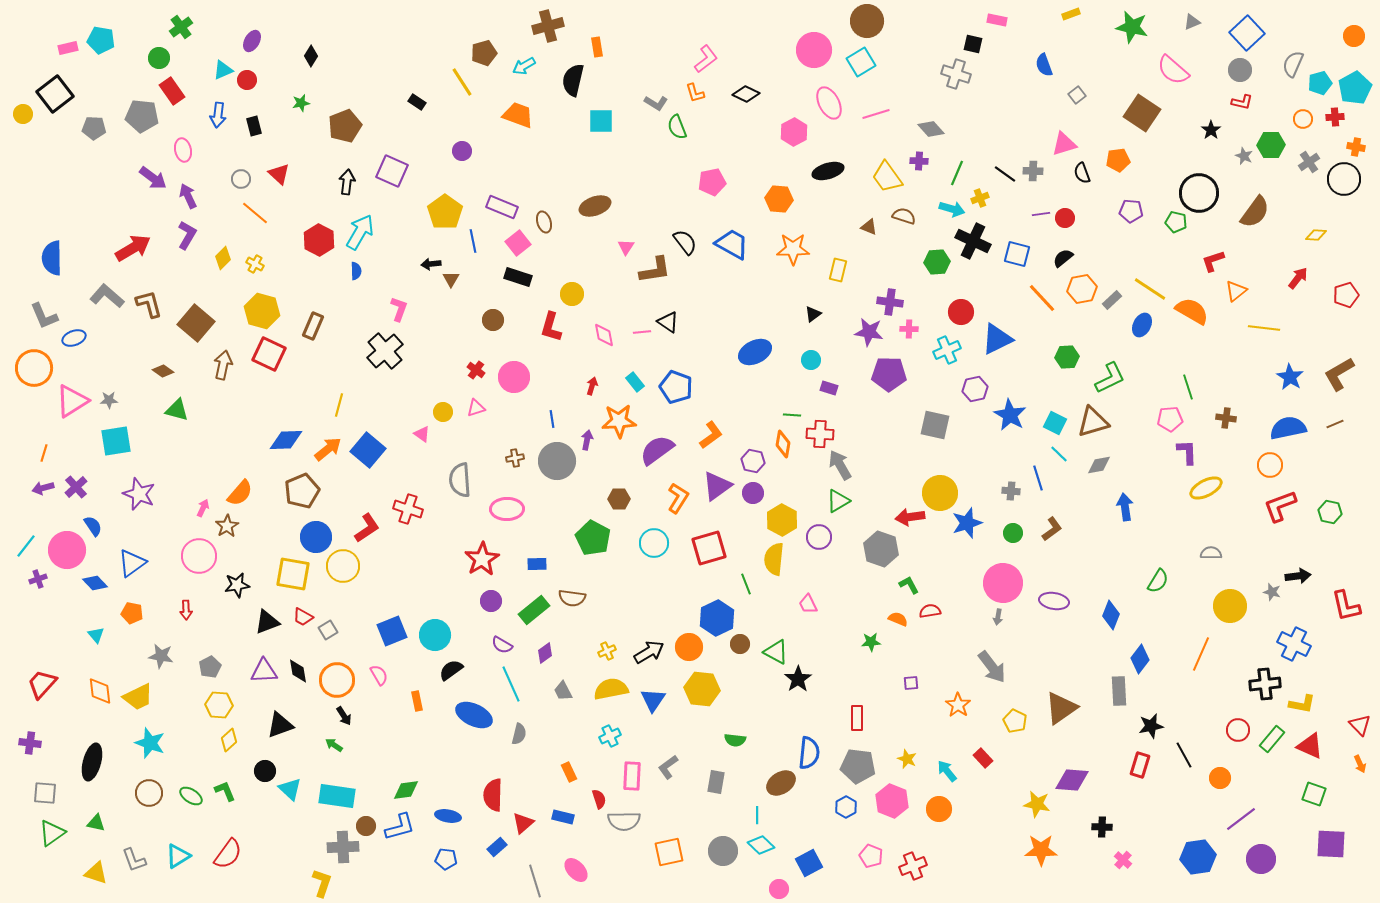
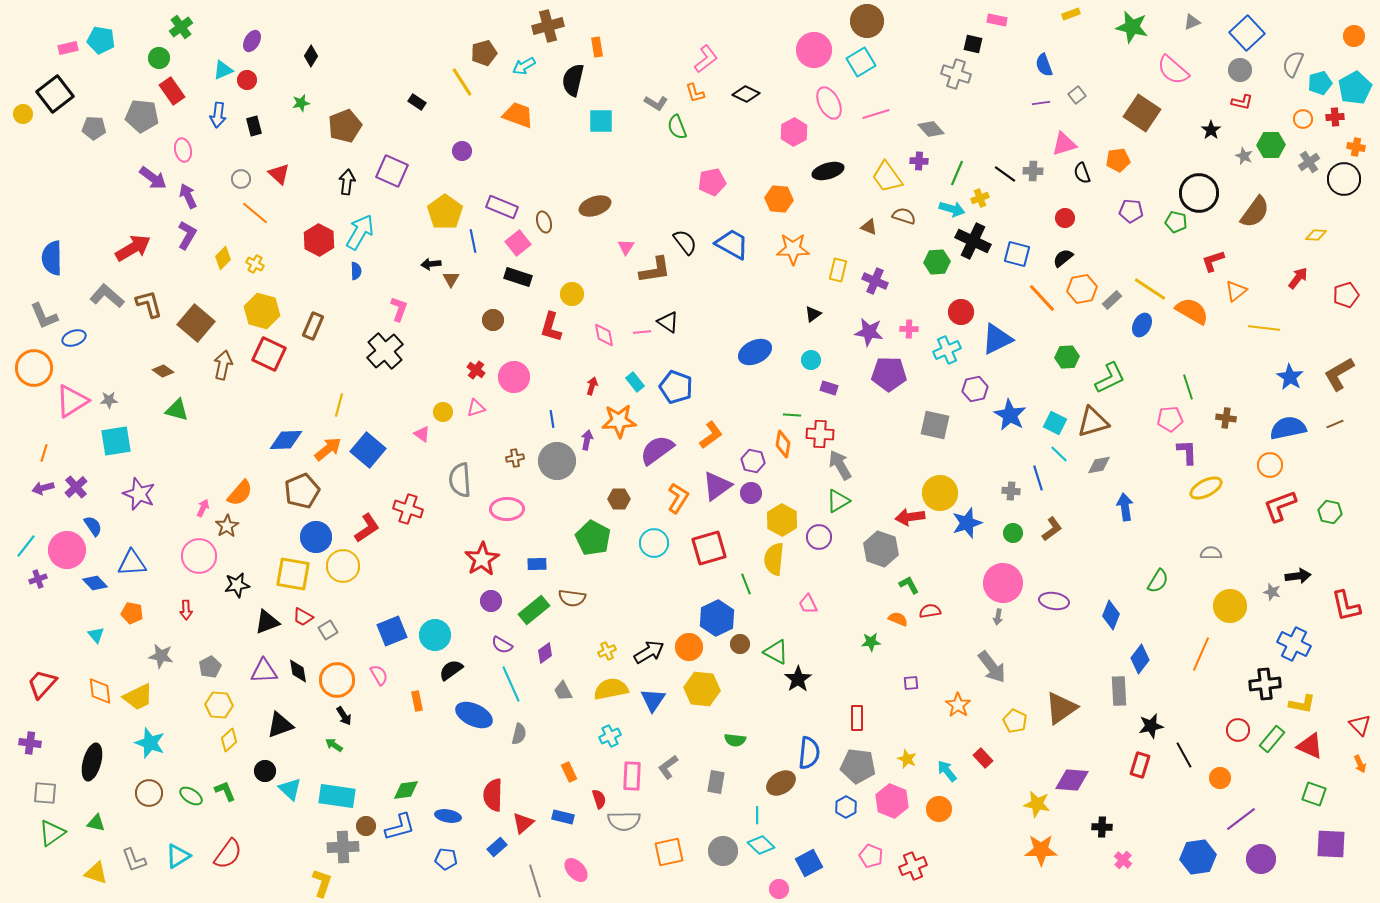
purple line at (1041, 214): moved 111 px up
purple cross at (890, 302): moved 15 px left, 21 px up; rotated 15 degrees clockwise
purple circle at (753, 493): moved 2 px left
blue triangle at (132, 563): rotated 32 degrees clockwise
